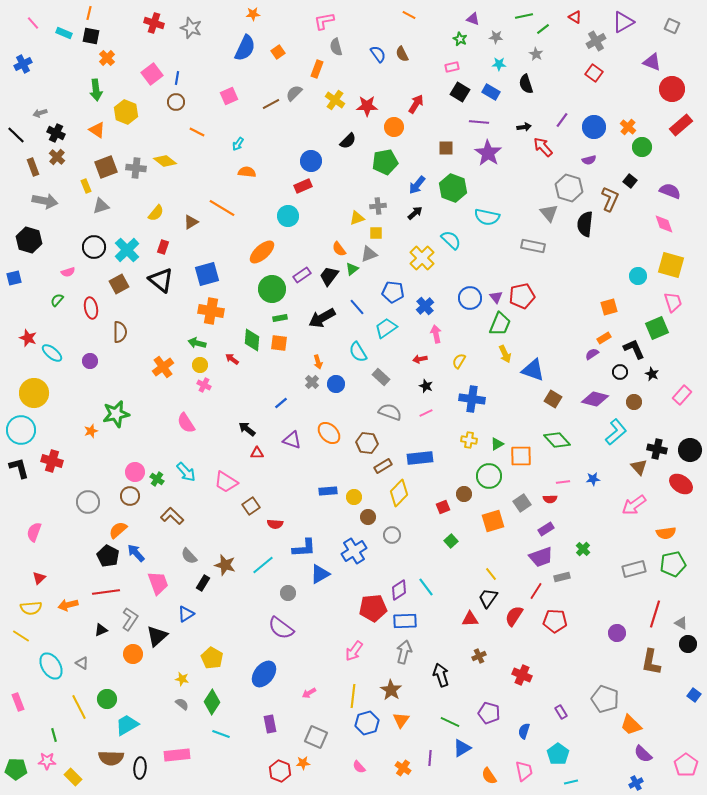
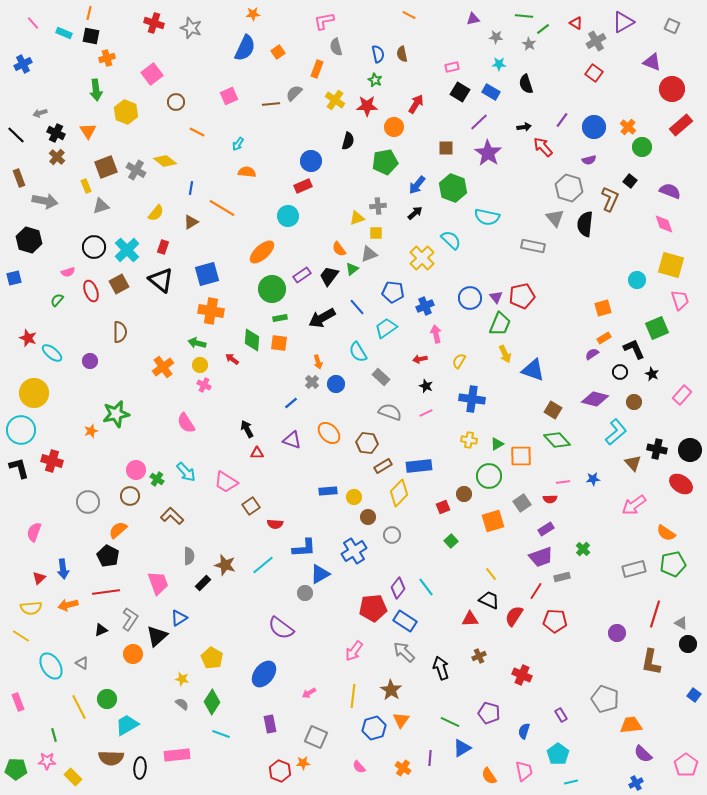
green line at (524, 16): rotated 18 degrees clockwise
red triangle at (575, 17): moved 1 px right, 6 px down
purple triangle at (473, 19): rotated 32 degrees counterclockwise
green star at (460, 39): moved 85 px left, 41 px down
blue semicircle at (378, 54): rotated 24 degrees clockwise
brown semicircle at (402, 54): rotated 14 degrees clockwise
gray star at (536, 54): moved 7 px left, 10 px up
orange cross at (107, 58): rotated 28 degrees clockwise
blue line at (177, 78): moved 14 px right, 110 px down
brown line at (271, 104): rotated 24 degrees clockwise
purple line at (479, 122): rotated 48 degrees counterclockwise
orange triangle at (97, 130): moved 9 px left, 1 px down; rotated 24 degrees clockwise
black semicircle at (348, 141): rotated 30 degrees counterclockwise
brown rectangle at (33, 167): moved 14 px left, 11 px down
gray cross at (136, 168): moved 2 px down; rotated 24 degrees clockwise
gray triangle at (549, 213): moved 6 px right, 5 px down
cyan circle at (638, 276): moved 1 px left, 4 px down
pink trapezoid at (673, 302): moved 7 px right, 2 px up
blue cross at (425, 306): rotated 18 degrees clockwise
orange square at (609, 307): moved 6 px left, 1 px down
red ellipse at (91, 308): moved 17 px up; rotated 10 degrees counterclockwise
brown square at (553, 399): moved 11 px down
blue line at (281, 403): moved 10 px right
black arrow at (247, 429): rotated 24 degrees clockwise
blue rectangle at (420, 458): moved 1 px left, 8 px down
brown triangle at (639, 467): moved 6 px left, 4 px up
pink circle at (135, 472): moved 1 px right, 2 px up
orange semicircle at (666, 533): rotated 42 degrees clockwise
blue arrow at (136, 553): moved 73 px left, 16 px down; rotated 144 degrees counterclockwise
gray semicircle at (189, 556): rotated 138 degrees counterclockwise
black rectangle at (203, 583): rotated 14 degrees clockwise
purple diamond at (399, 590): moved 1 px left, 2 px up; rotated 20 degrees counterclockwise
gray circle at (288, 593): moved 17 px right
black trapezoid at (488, 598): moved 1 px right, 2 px down; rotated 80 degrees clockwise
blue triangle at (186, 614): moved 7 px left, 4 px down
blue rectangle at (405, 621): rotated 35 degrees clockwise
gray arrow at (404, 652): rotated 60 degrees counterclockwise
black arrow at (441, 675): moved 7 px up
purple rectangle at (561, 712): moved 3 px down
blue hexagon at (367, 723): moved 7 px right, 5 px down
orange trapezoid at (631, 725): rotated 130 degrees clockwise
